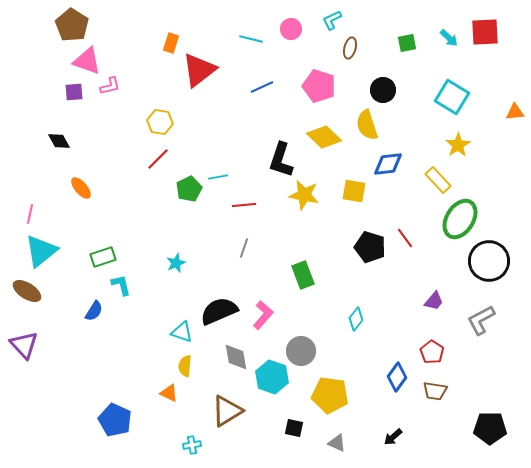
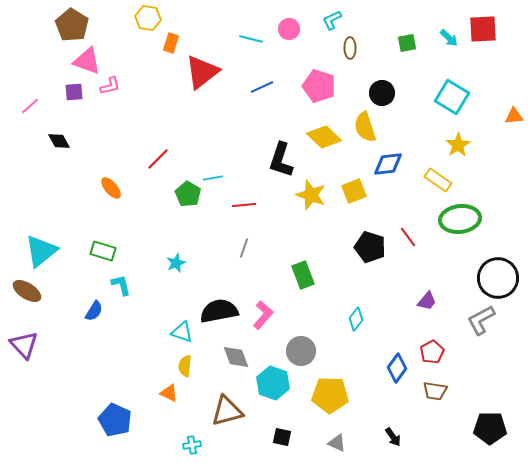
pink circle at (291, 29): moved 2 px left
red square at (485, 32): moved 2 px left, 3 px up
brown ellipse at (350, 48): rotated 15 degrees counterclockwise
red triangle at (199, 70): moved 3 px right, 2 px down
black circle at (383, 90): moved 1 px left, 3 px down
orange triangle at (515, 112): moved 1 px left, 4 px down
yellow hexagon at (160, 122): moved 12 px left, 104 px up
yellow semicircle at (367, 125): moved 2 px left, 2 px down
cyan line at (218, 177): moved 5 px left, 1 px down
yellow rectangle at (438, 180): rotated 12 degrees counterclockwise
orange ellipse at (81, 188): moved 30 px right
green pentagon at (189, 189): moved 1 px left, 5 px down; rotated 15 degrees counterclockwise
yellow square at (354, 191): rotated 30 degrees counterclockwise
yellow star at (304, 195): moved 7 px right; rotated 8 degrees clockwise
pink line at (30, 214): moved 108 px up; rotated 36 degrees clockwise
green ellipse at (460, 219): rotated 51 degrees clockwise
red line at (405, 238): moved 3 px right, 1 px up
green rectangle at (103, 257): moved 6 px up; rotated 35 degrees clockwise
black circle at (489, 261): moved 9 px right, 17 px down
purple trapezoid at (434, 301): moved 7 px left
black semicircle at (219, 311): rotated 12 degrees clockwise
red pentagon at (432, 352): rotated 10 degrees clockwise
gray diamond at (236, 357): rotated 12 degrees counterclockwise
cyan hexagon at (272, 377): moved 1 px right, 6 px down
blue diamond at (397, 377): moved 9 px up
yellow pentagon at (330, 395): rotated 6 degrees counterclockwise
brown triangle at (227, 411): rotated 16 degrees clockwise
black square at (294, 428): moved 12 px left, 9 px down
black arrow at (393, 437): rotated 84 degrees counterclockwise
